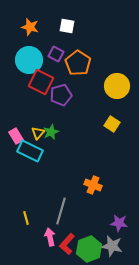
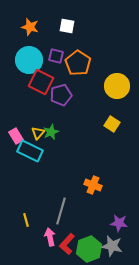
purple square: moved 2 px down; rotated 14 degrees counterclockwise
yellow line: moved 2 px down
